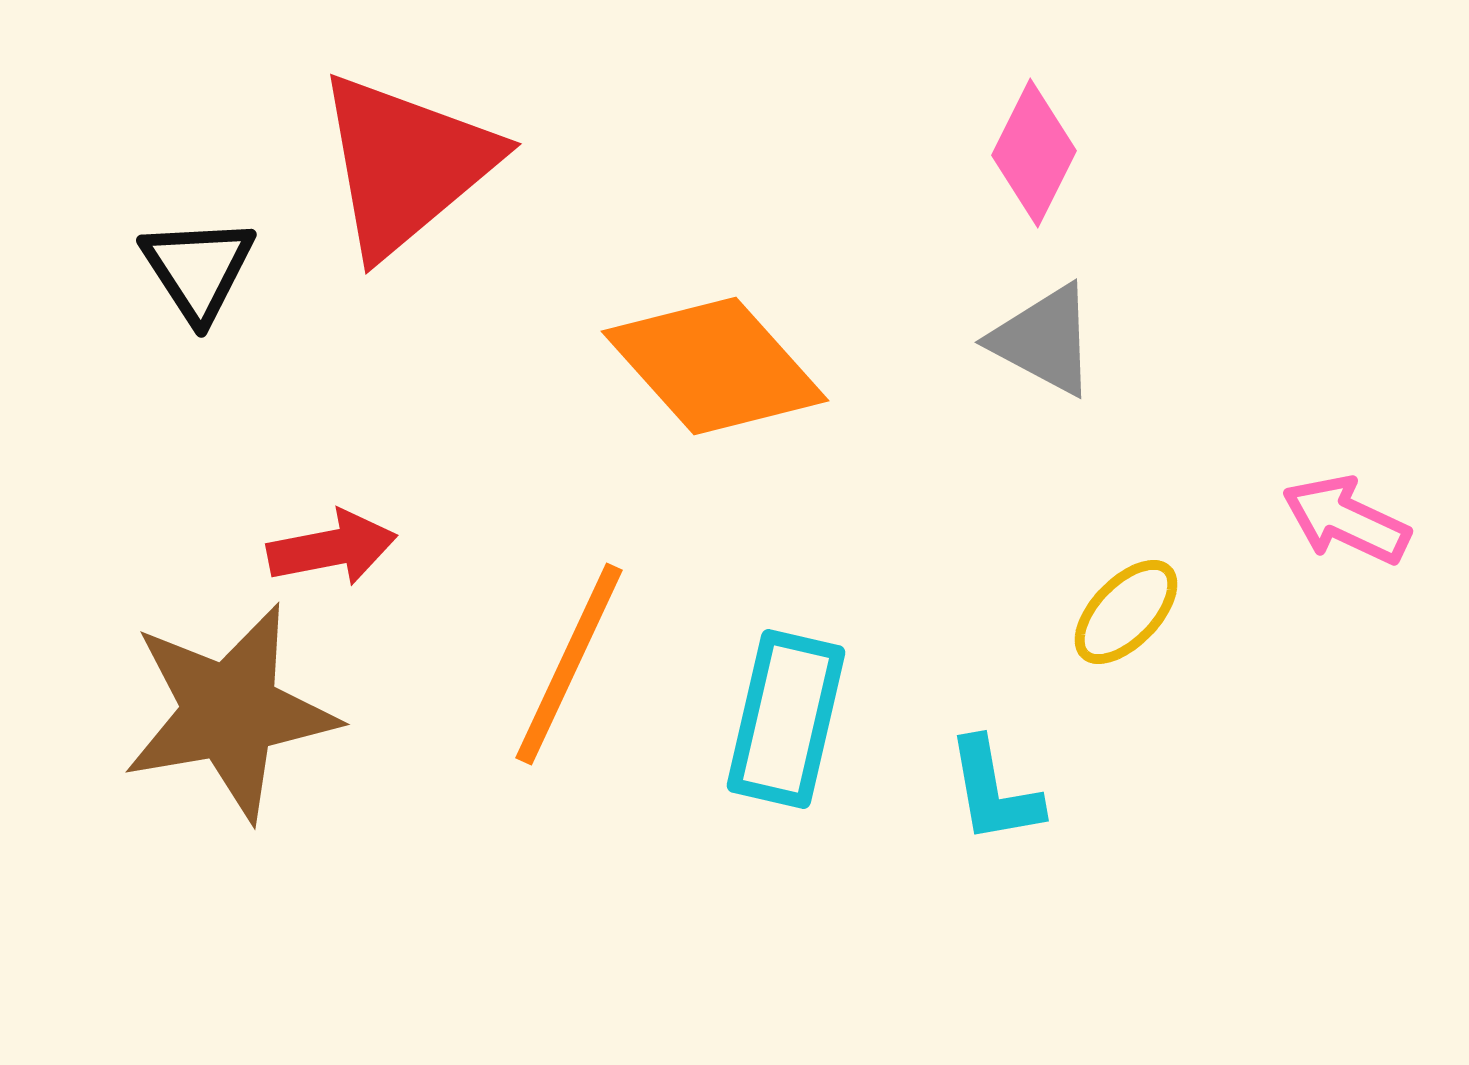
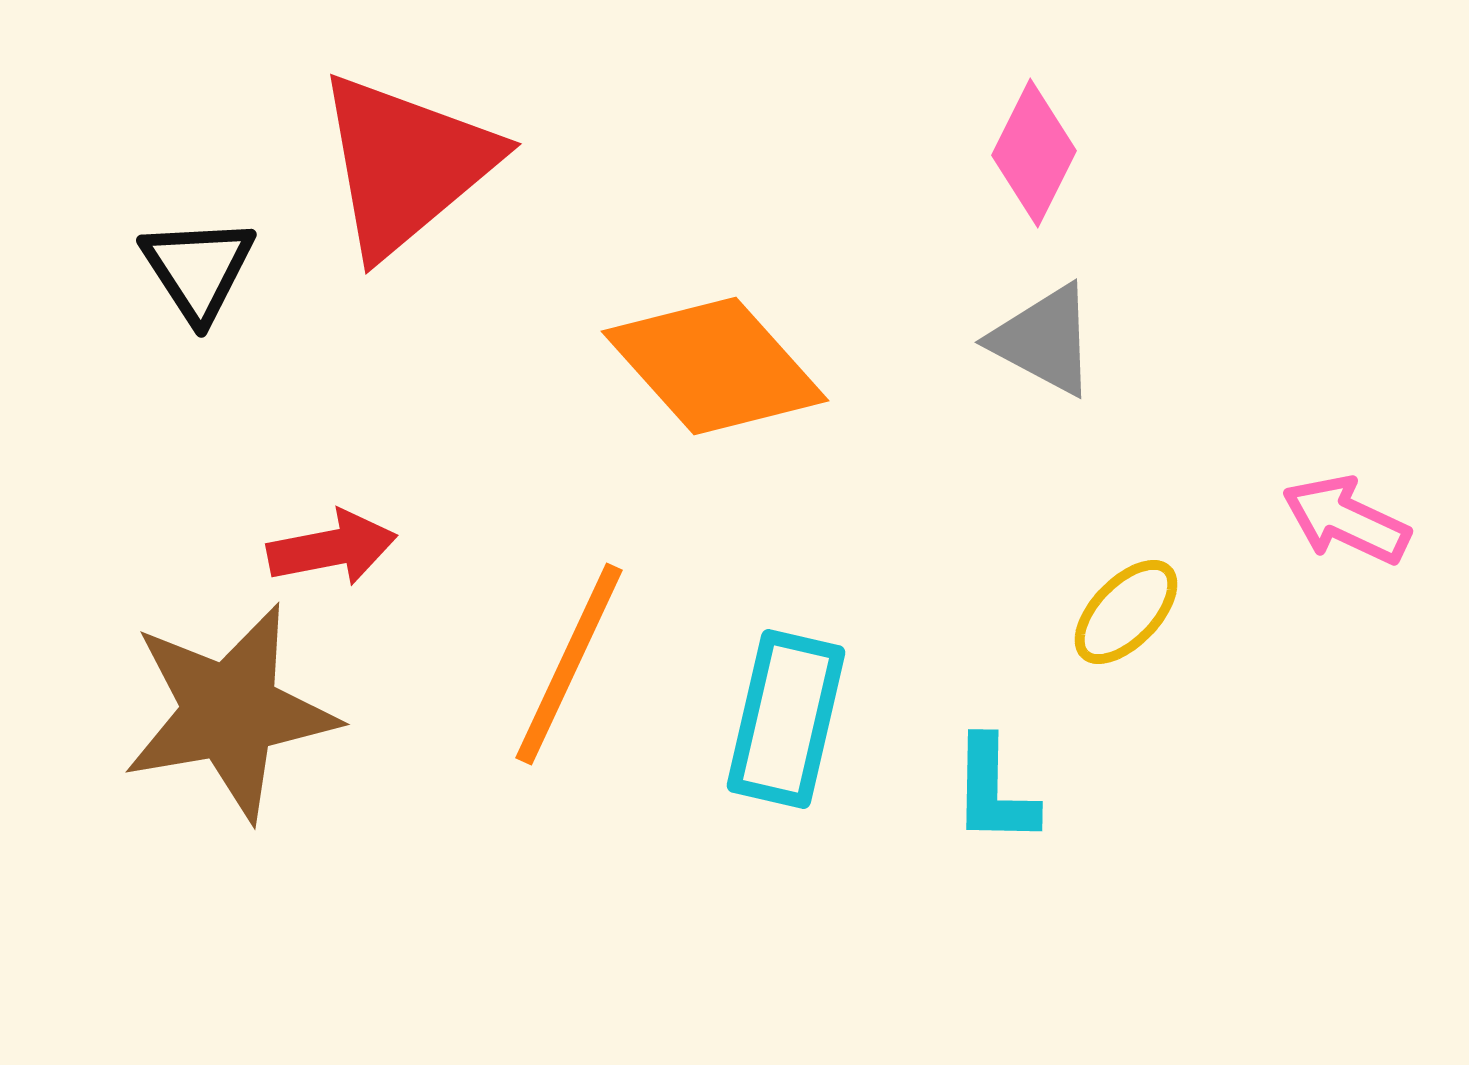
cyan L-shape: rotated 11 degrees clockwise
